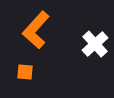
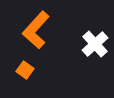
orange square: moved 2 px up; rotated 30 degrees clockwise
